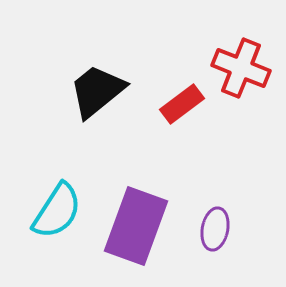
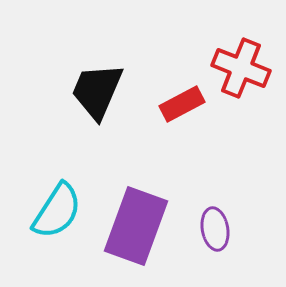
black trapezoid: rotated 28 degrees counterclockwise
red rectangle: rotated 9 degrees clockwise
purple ellipse: rotated 21 degrees counterclockwise
